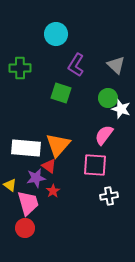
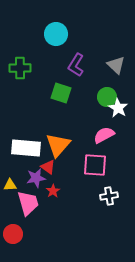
green circle: moved 1 px left, 1 px up
white star: moved 3 px left, 1 px up; rotated 12 degrees clockwise
pink semicircle: rotated 25 degrees clockwise
red triangle: moved 1 px left, 1 px down
yellow triangle: rotated 40 degrees counterclockwise
red circle: moved 12 px left, 6 px down
